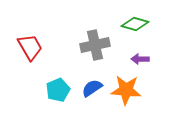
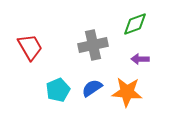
green diamond: rotated 36 degrees counterclockwise
gray cross: moved 2 px left
orange star: moved 1 px right, 2 px down
